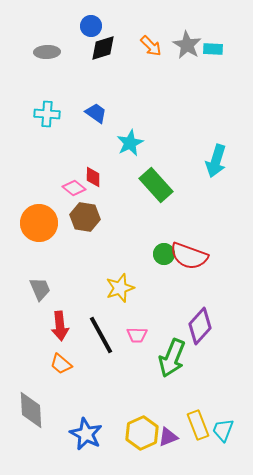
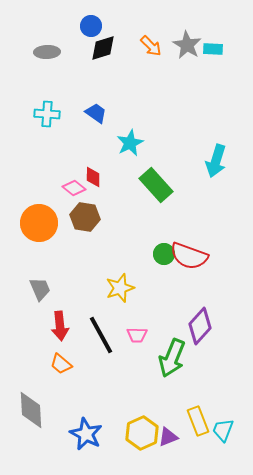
yellow rectangle: moved 4 px up
